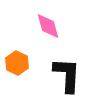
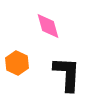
black L-shape: moved 1 px up
